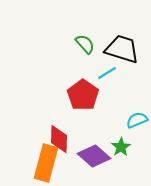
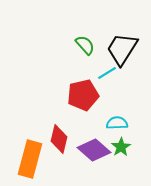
green semicircle: moved 1 px down
black trapezoid: rotated 75 degrees counterclockwise
red pentagon: rotated 24 degrees clockwise
cyan semicircle: moved 20 px left, 3 px down; rotated 20 degrees clockwise
red diamond: rotated 12 degrees clockwise
purple diamond: moved 6 px up
orange rectangle: moved 16 px left, 4 px up
